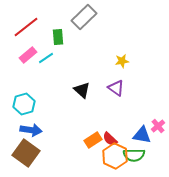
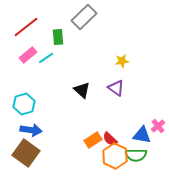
green semicircle: moved 2 px right
